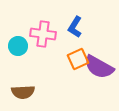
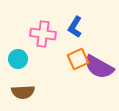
cyan circle: moved 13 px down
